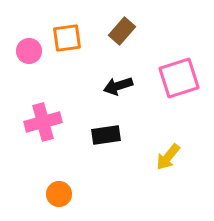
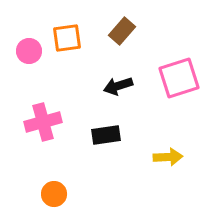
yellow arrow: rotated 132 degrees counterclockwise
orange circle: moved 5 px left
